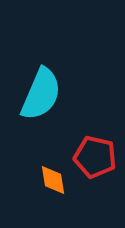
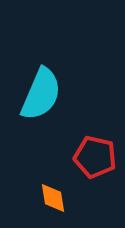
orange diamond: moved 18 px down
